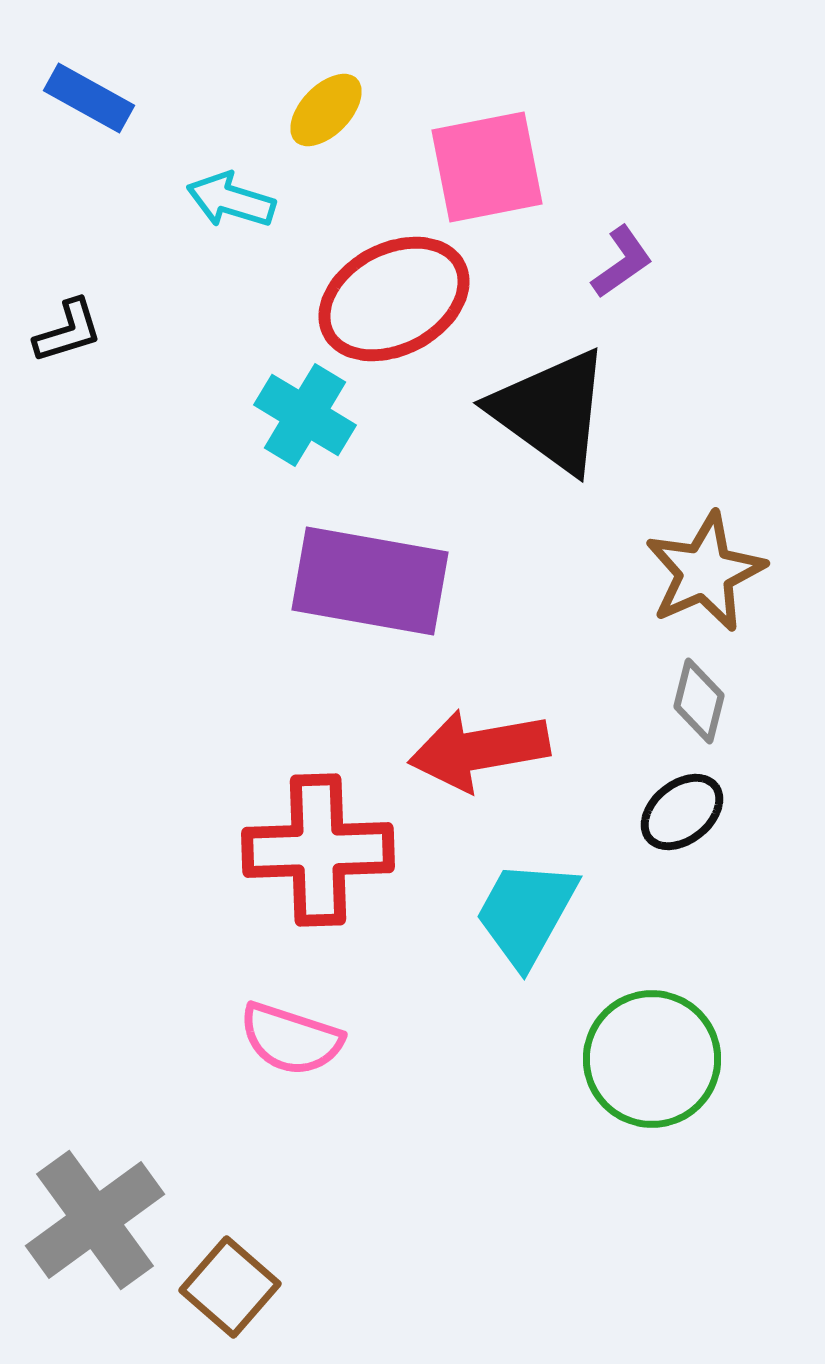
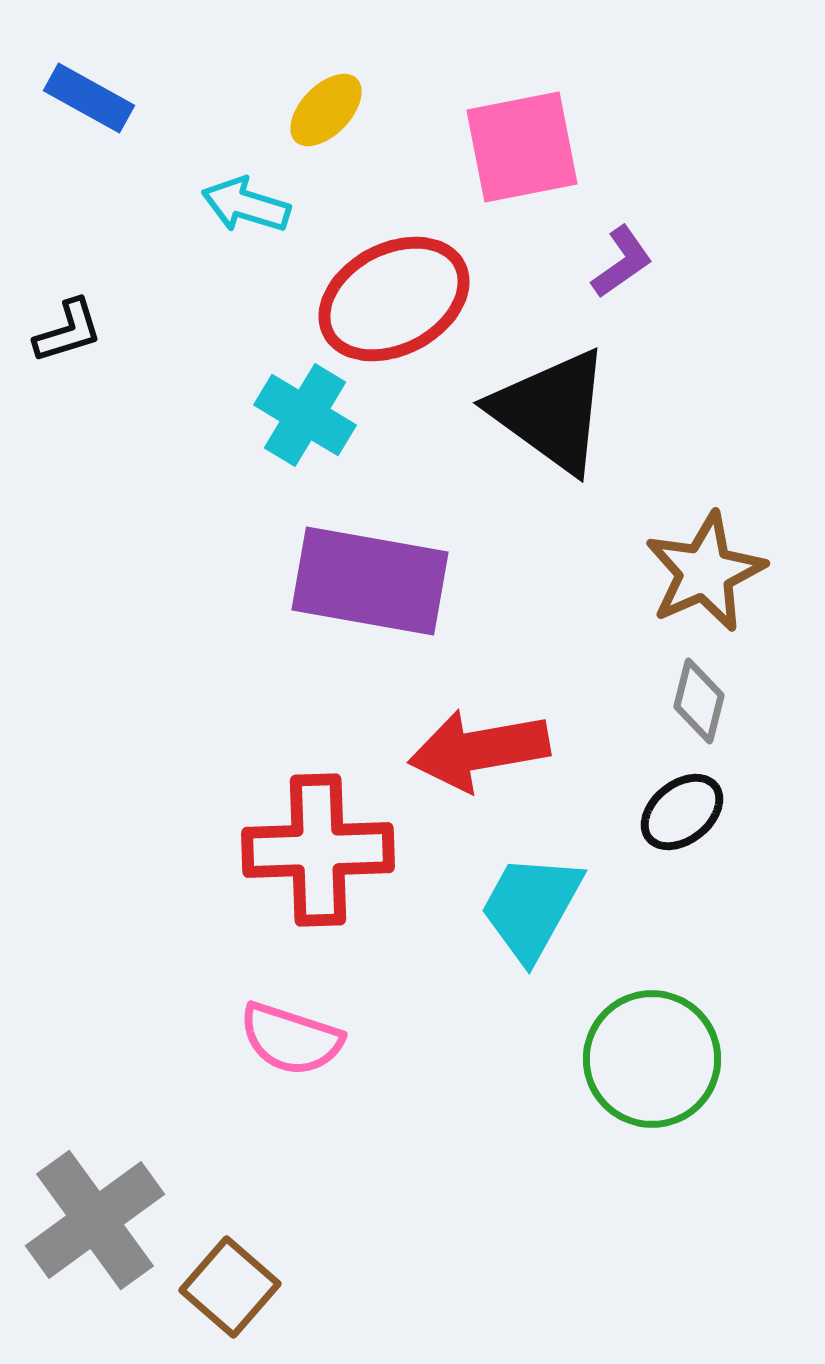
pink square: moved 35 px right, 20 px up
cyan arrow: moved 15 px right, 5 px down
cyan trapezoid: moved 5 px right, 6 px up
